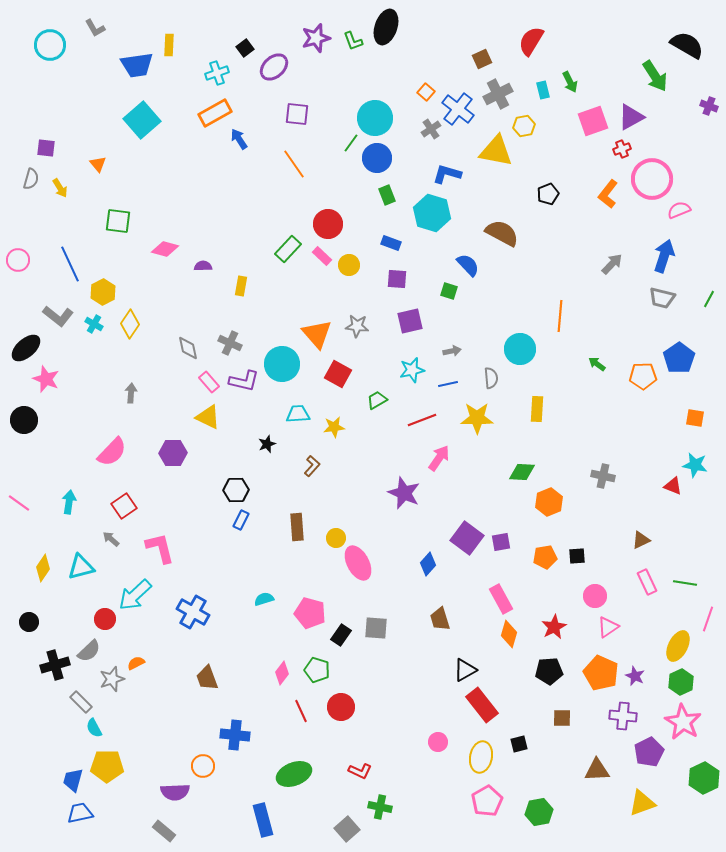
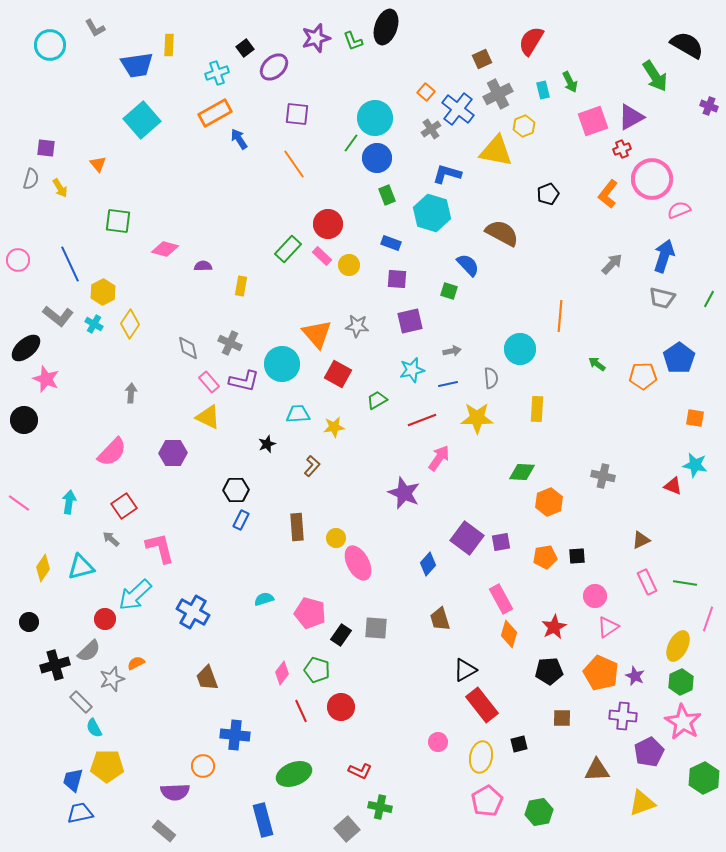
yellow hexagon at (524, 126): rotated 10 degrees counterclockwise
